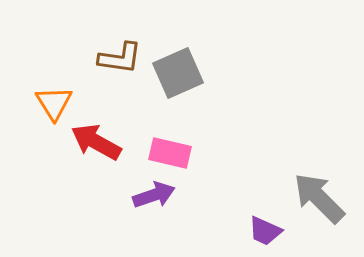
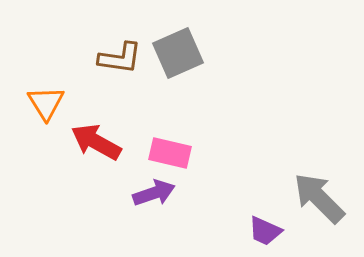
gray square: moved 20 px up
orange triangle: moved 8 px left
purple arrow: moved 2 px up
